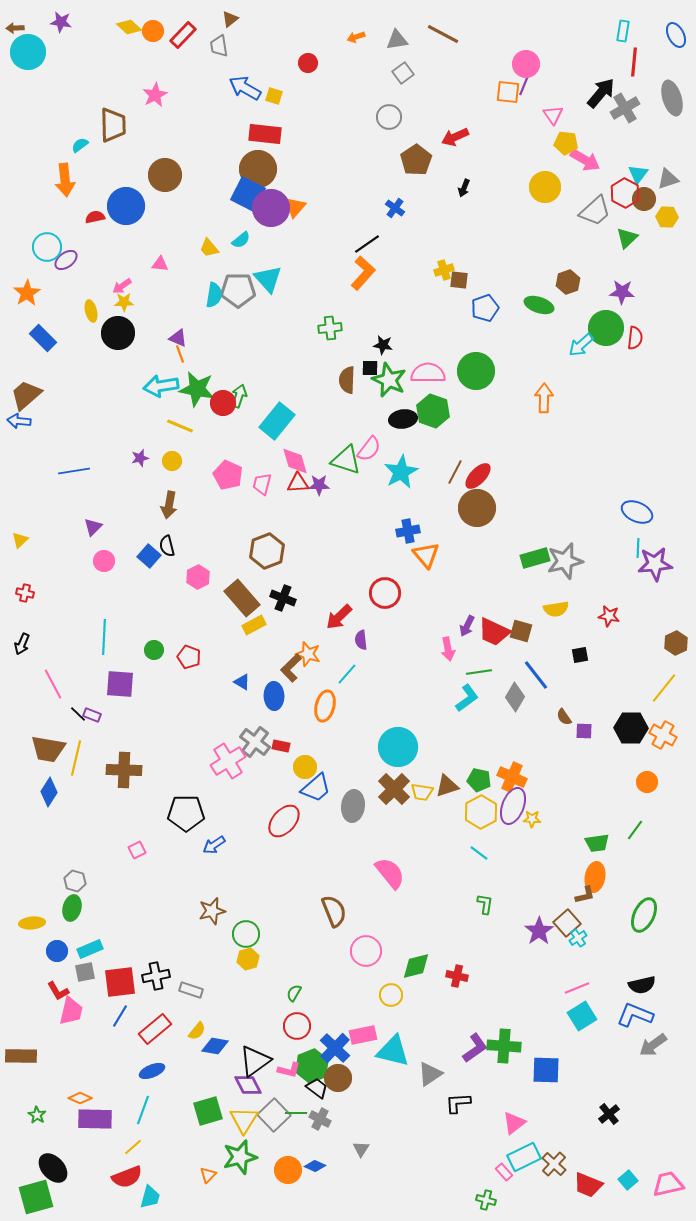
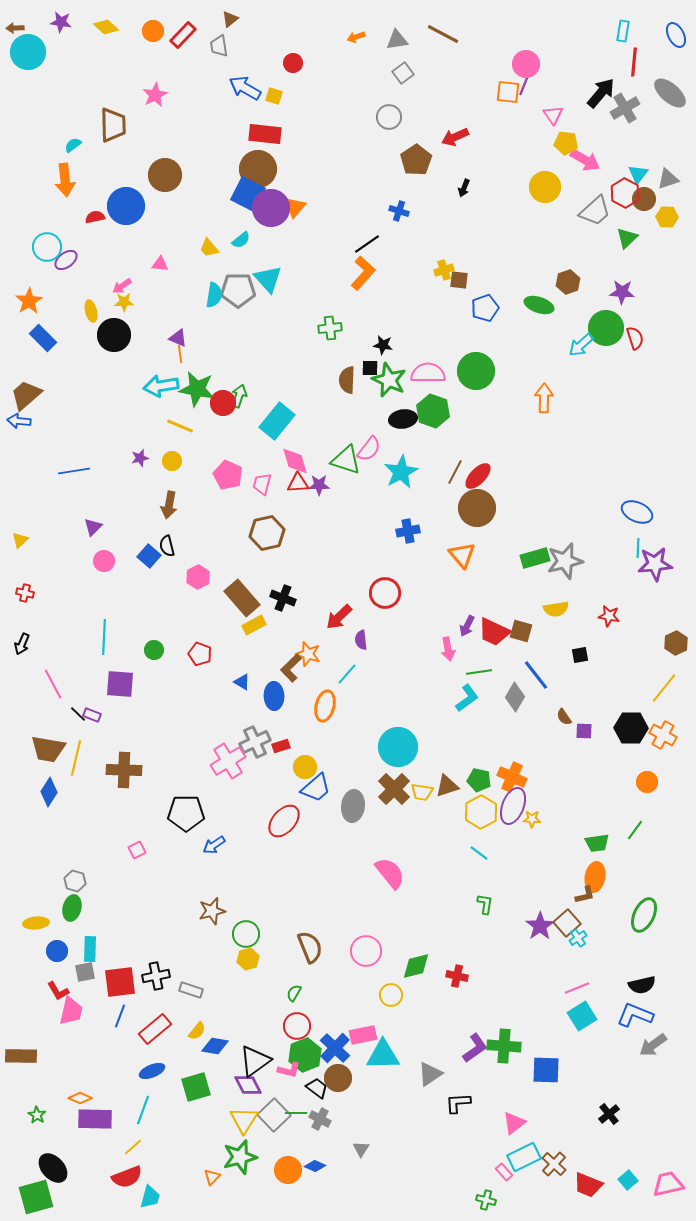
yellow diamond at (129, 27): moved 23 px left
red circle at (308, 63): moved 15 px left
gray ellipse at (672, 98): moved 2 px left, 5 px up; rotated 32 degrees counterclockwise
cyan semicircle at (80, 145): moved 7 px left
blue cross at (395, 208): moved 4 px right, 3 px down; rotated 18 degrees counterclockwise
orange star at (27, 293): moved 2 px right, 8 px down
black circle at (118, 333): moved 4 px left, 2 px down
red semicircle at (635, 338): rotated 25 degrees counterclockwise
orange line at (180, 354): rotated 12 degrees clockwise
brown hexagon at (267, 551): moved 18 px up; rotated 8 degrees clockwise
orange triangle at (426, 555): moved 36 px right
red pentagon at (189, 657): moved 11 px right, 3 px up
gray cross at (255, 742): rotated 28 degrees clockwise
red rectangle at (281, 746): rotated 30 degrees counterclockwise
brown semicircle at (334, 911): moved 24 px left, 36 px down
yellow ellipse at (32, 923): moved 4 px right
purple star at (539, 931): moved 1 px right, 5 px up
cyan rectangle at (90, 949): rotated 65 degrees counterclockwise
blue line at (120, 1016): rotated 10 degrees counterclockwise
cyan triangle at (393, 1051): moved 10 px left, 4 px down; rotated 15 degrees counterclockwise
green hexagon at (312, 1066): moved 7 px left, 11 px up
green square at (208, 1111): moved 12 px left, 24 px up
orange triangle at (208, 1175): moved 4 px right, 2 px down
